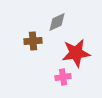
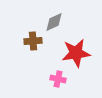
gray diamond: moved 3 px left
pink cross: moved 5 px left, 2 px down; rotated 21 degrees clockwise
